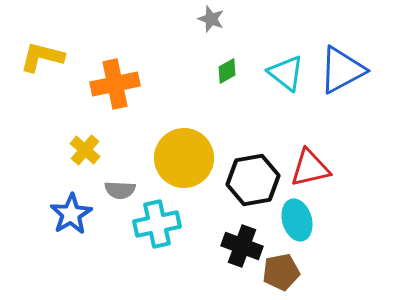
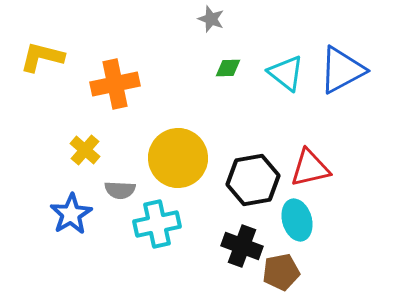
green diamond: moved 1 px right, 3 px up; rotated 28 degrees clockwise
yellow circle: moved 6 px left
